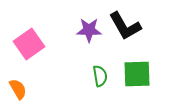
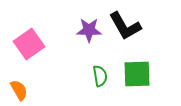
orange semicircle: moved 1 px right, 1 px down
